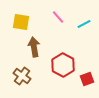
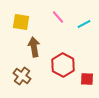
red square: rotated 24 degrees clockwise
